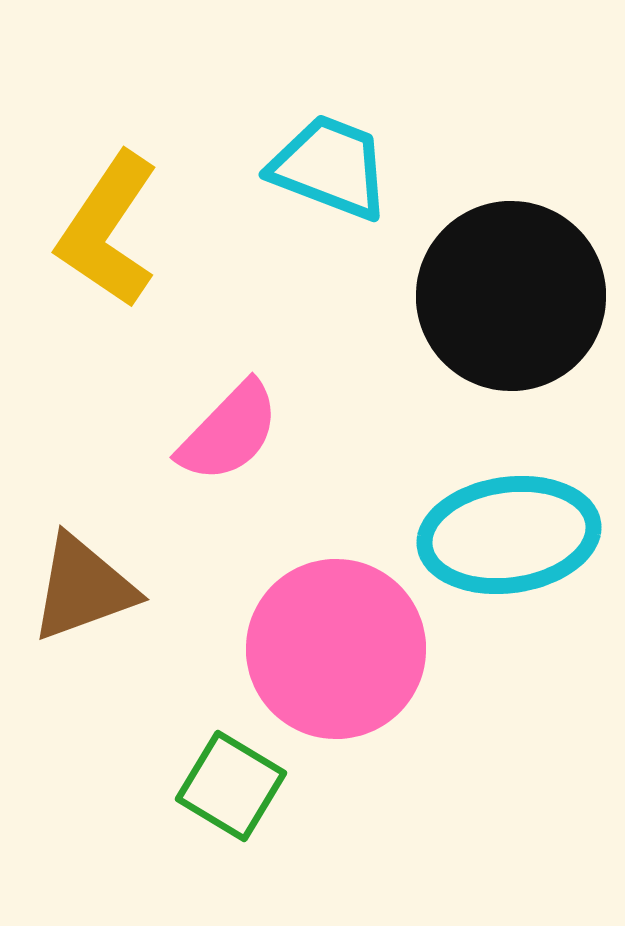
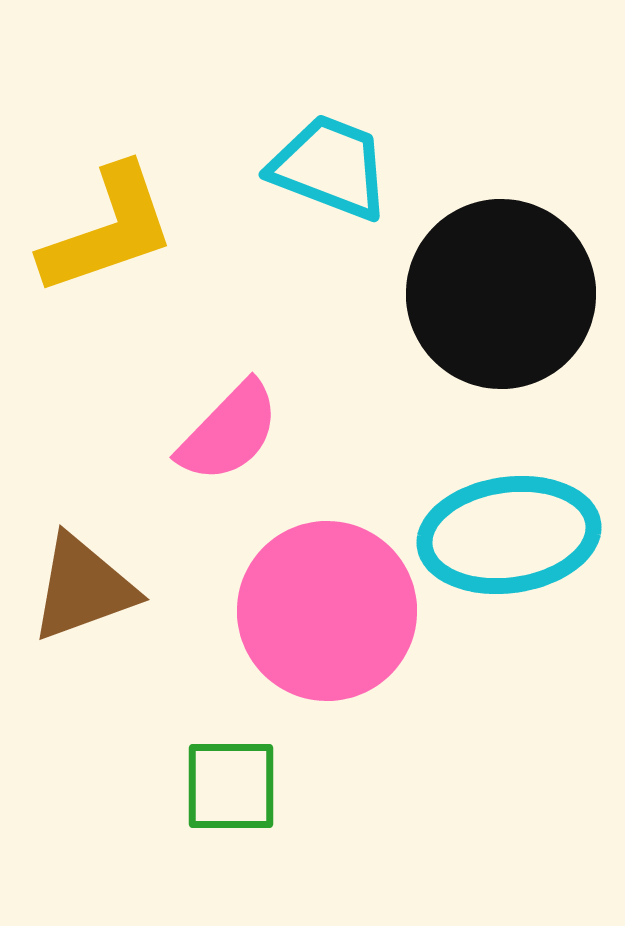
yellow L-shape: rotated 143 degrees counterclockwise
black circle: moved 10 px left, 2 px up
pink circle: moved 9 px left, 38 px up
green square: rotated 31 degrees counterclockwise
